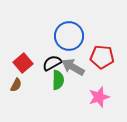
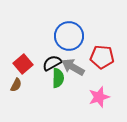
red square: moved 1 px down
green semicircle: moved 2 px up
